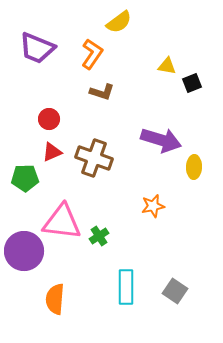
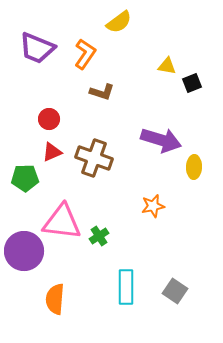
orange L-shape: moved 7 px left
